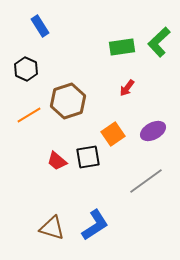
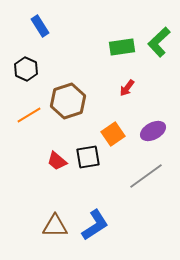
gray line: moved 5 px up
brown triangle: moved 3 px right, 2 px up; rotated 16 degrees counterclockwise
